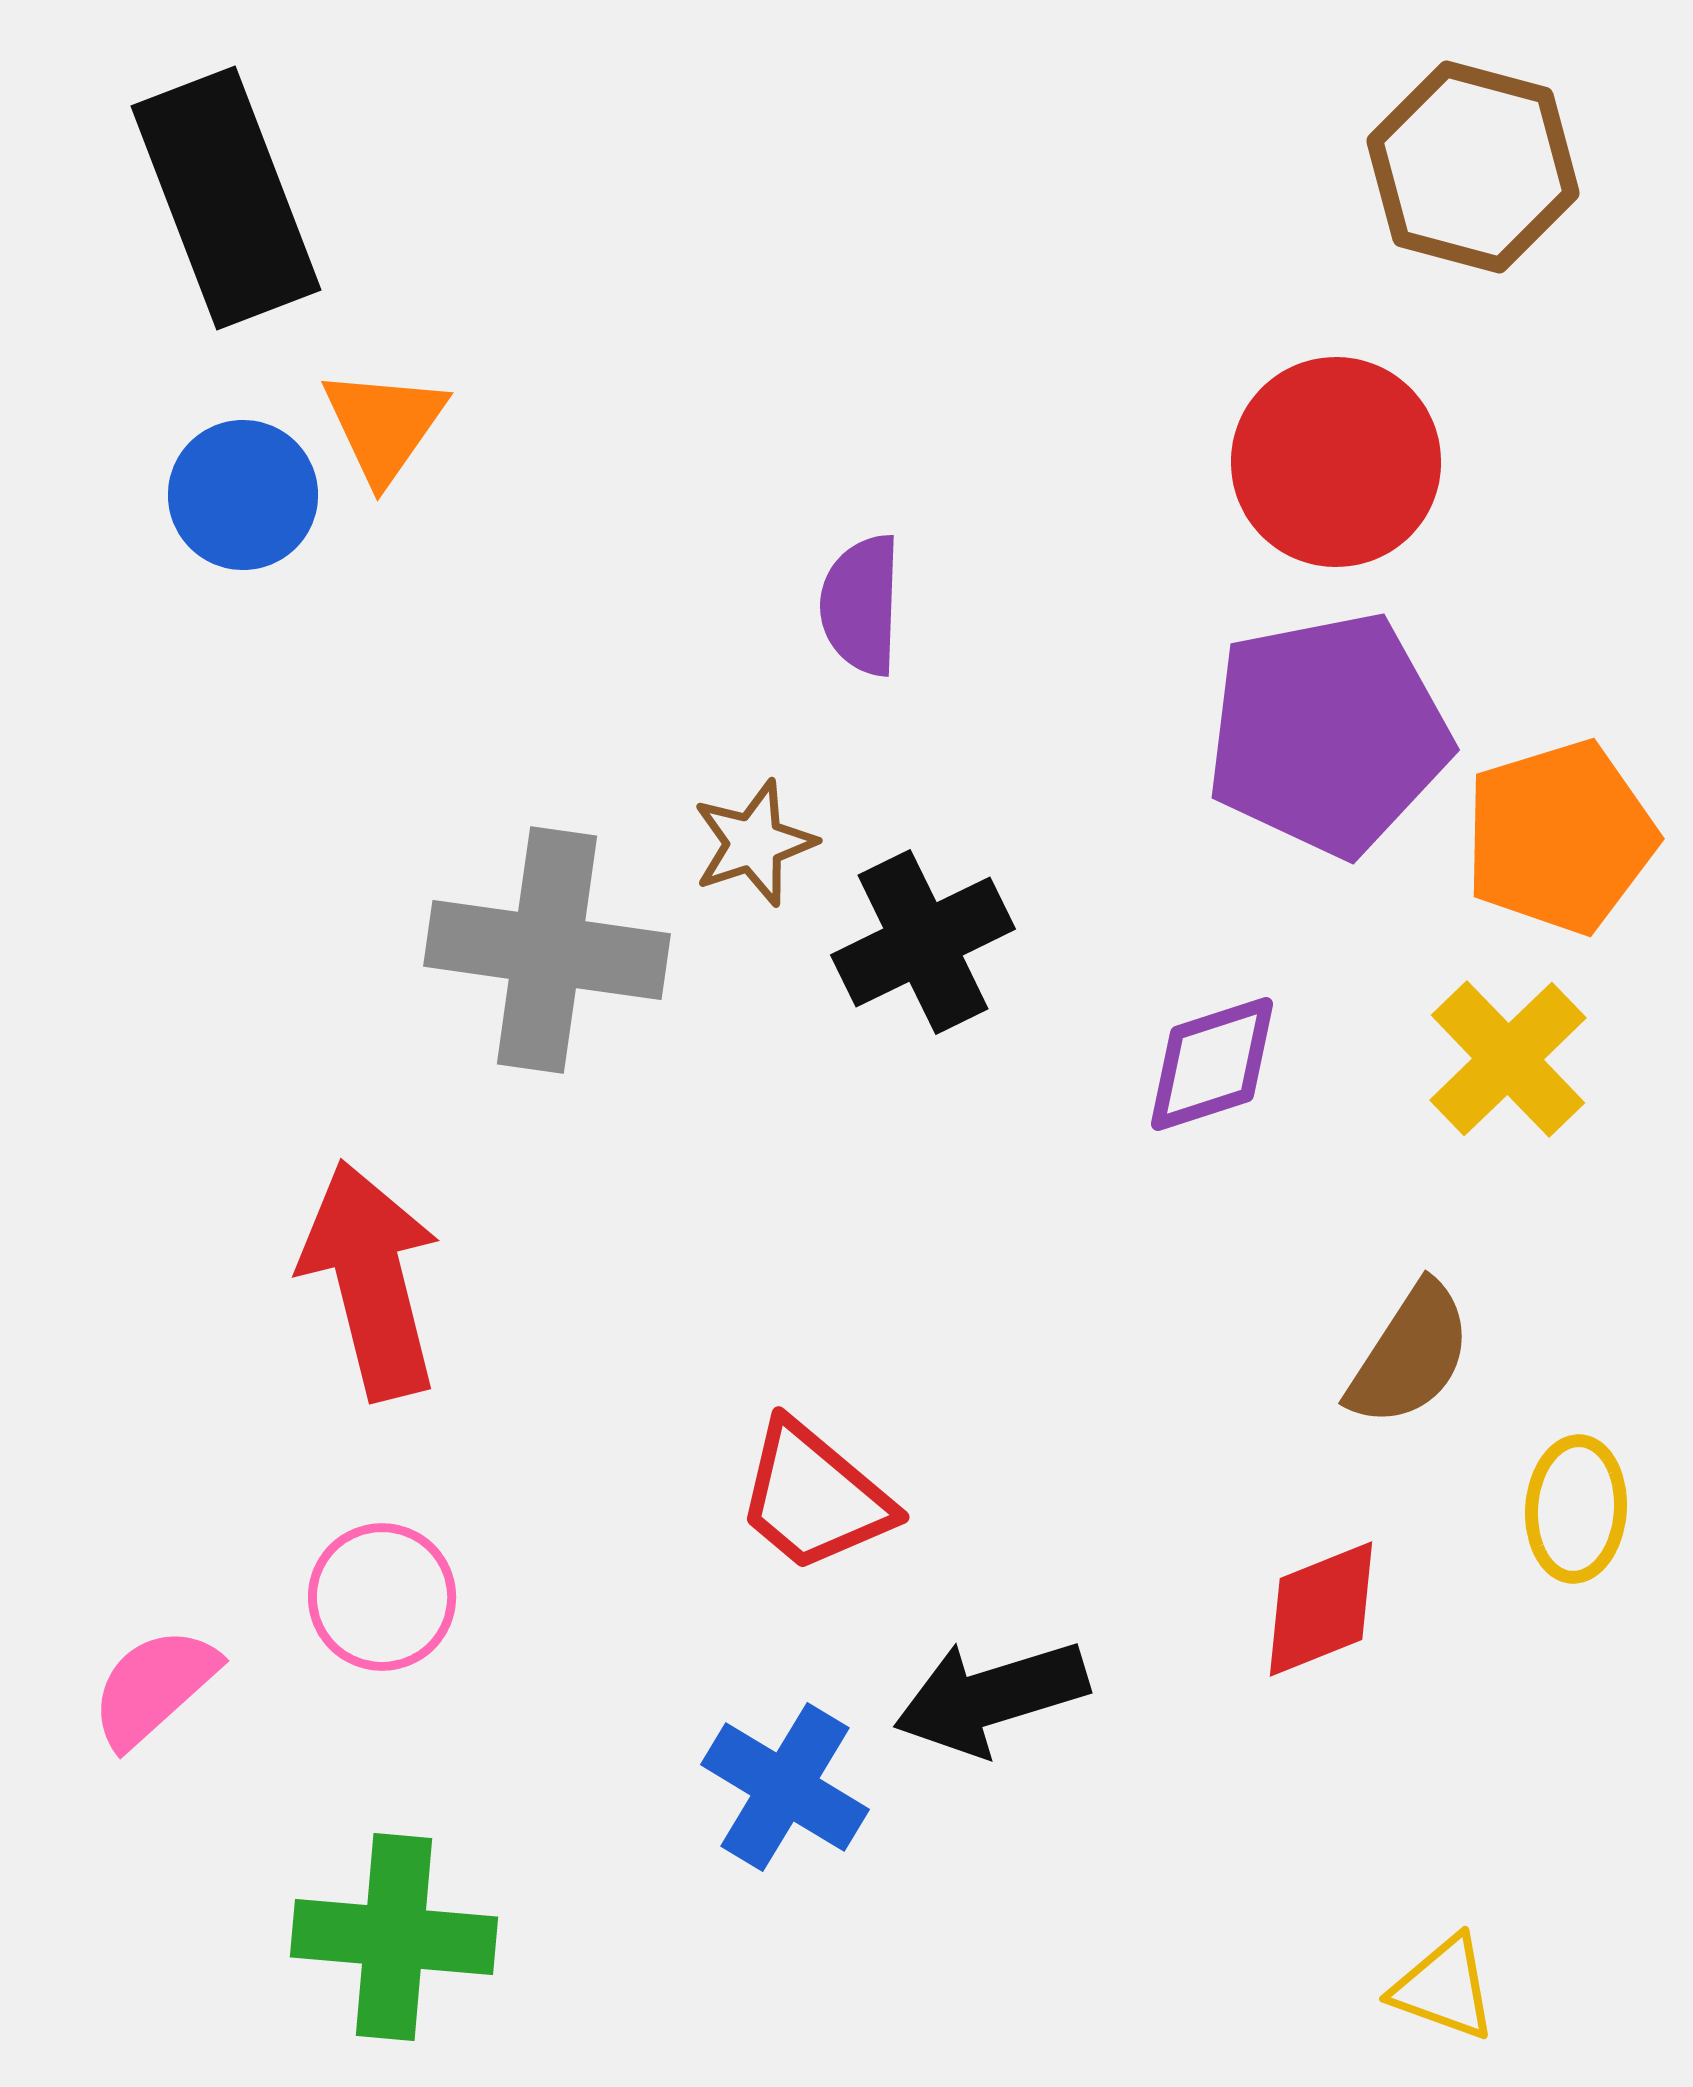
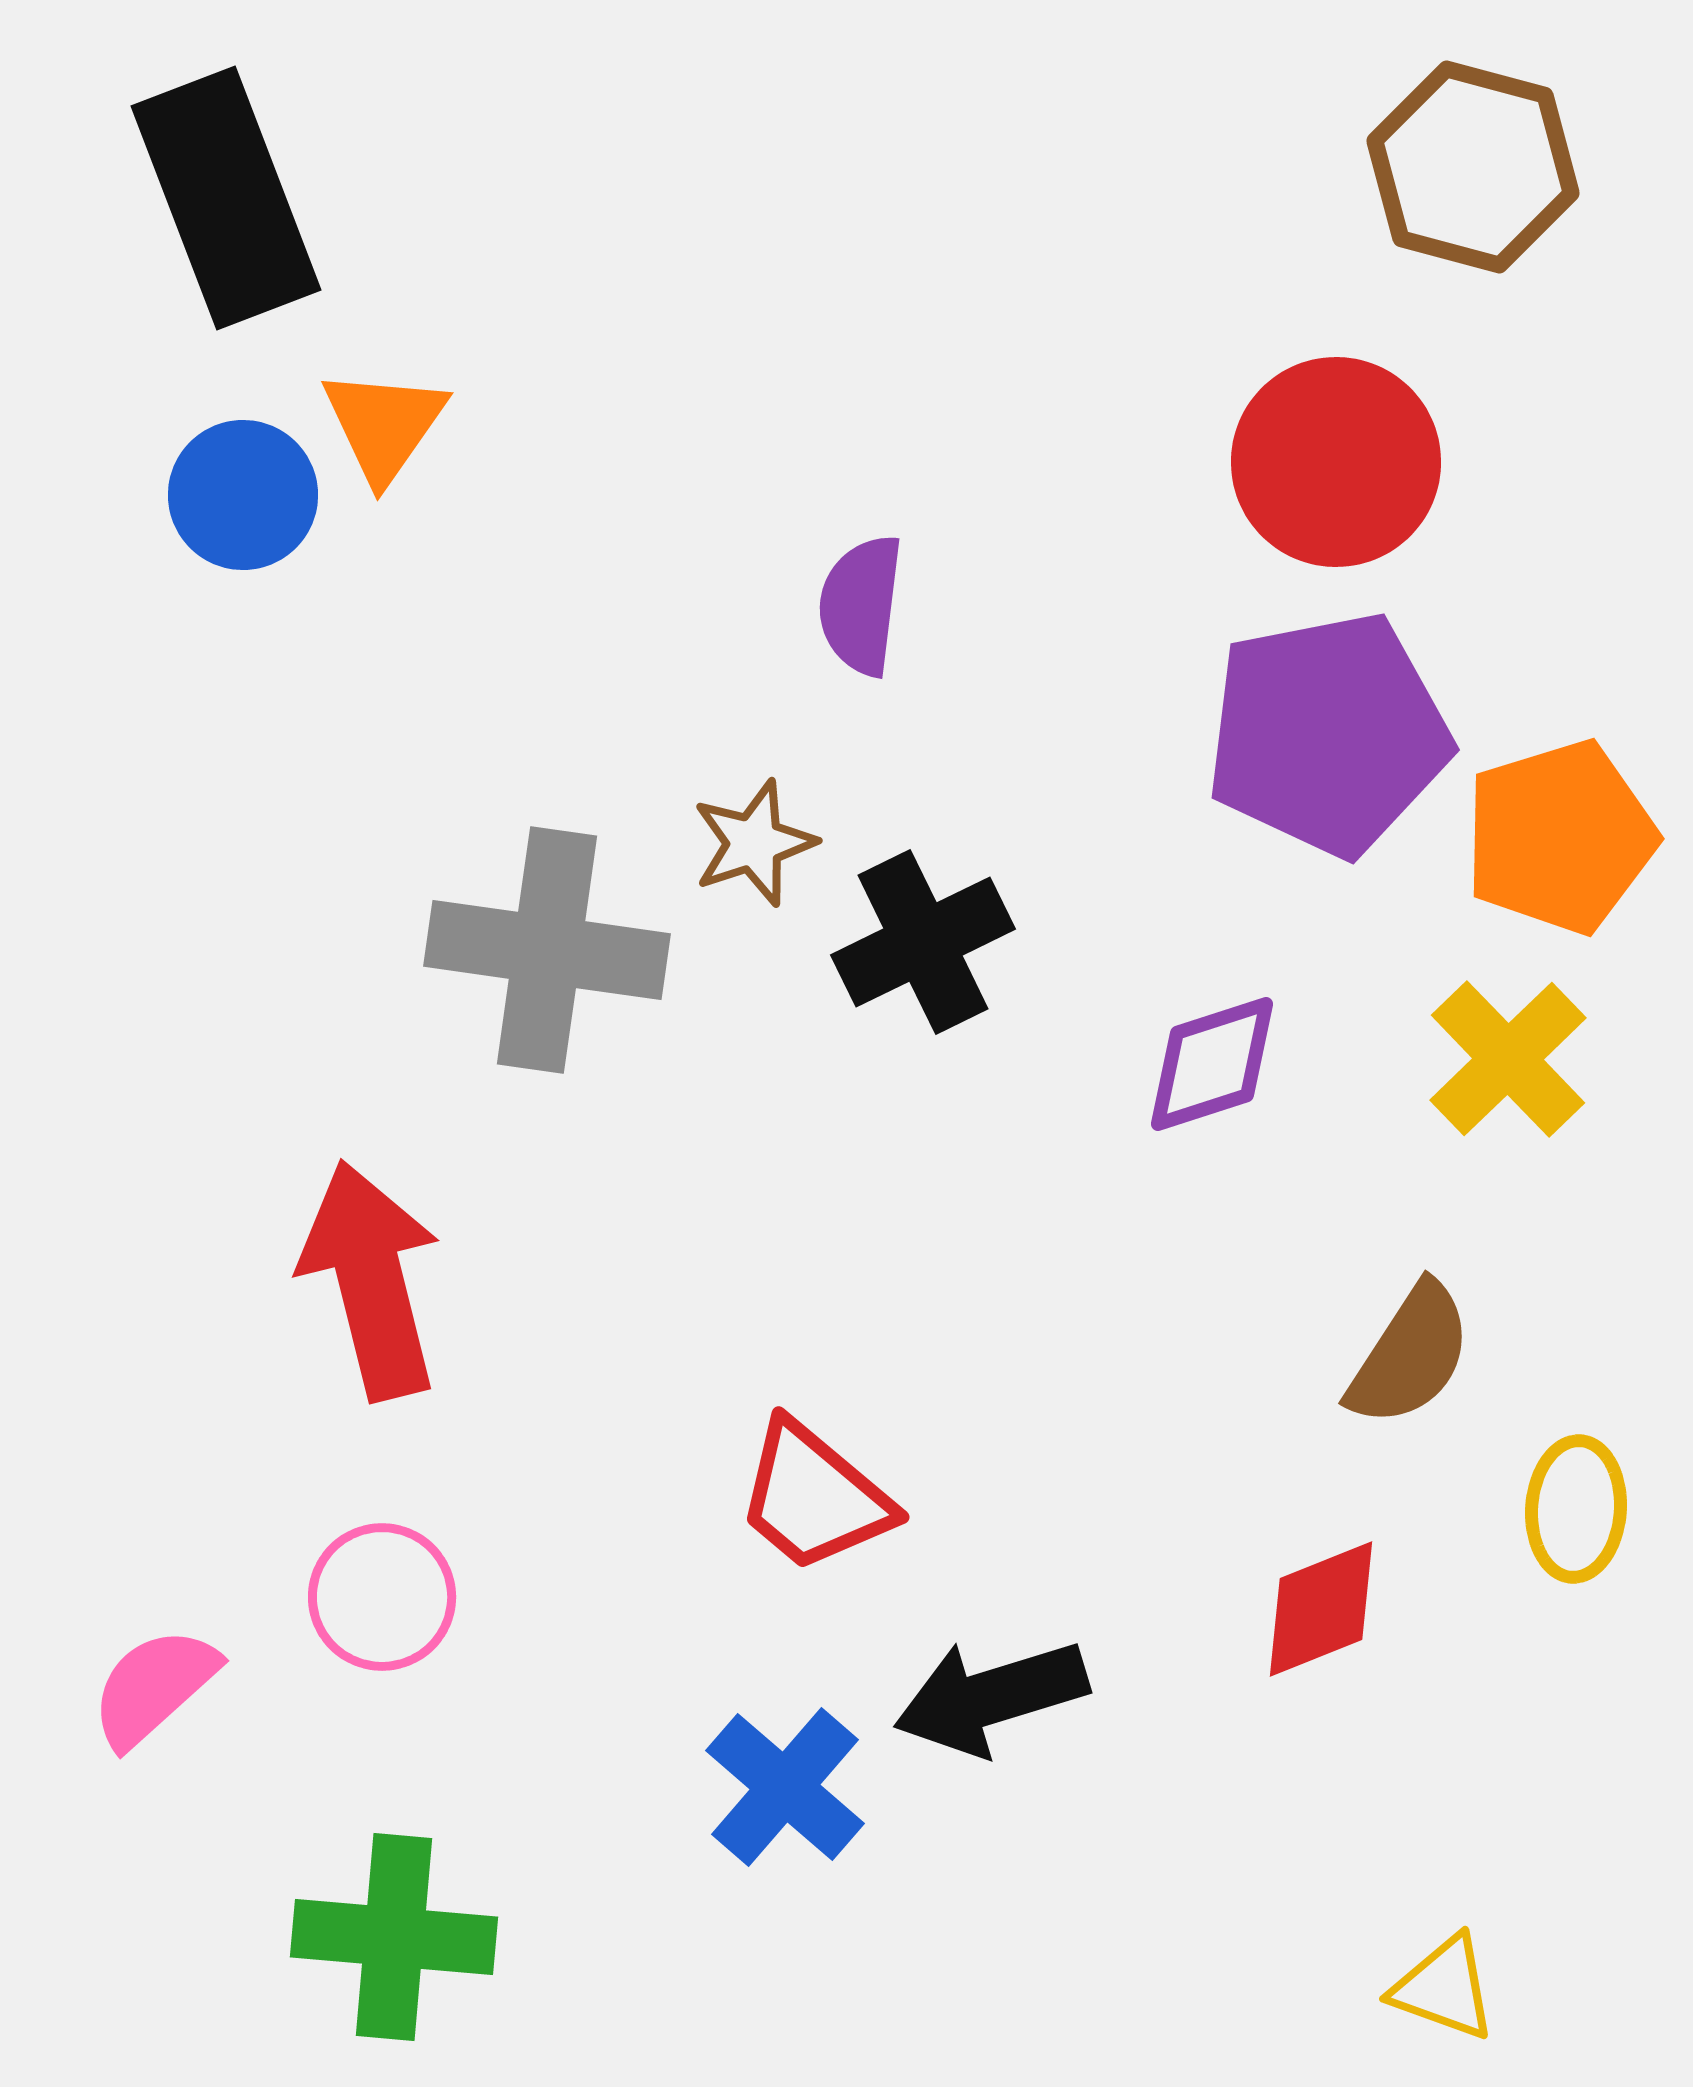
purple semicircle: rotated 5 degrees clockwise
blue cross: rotated 10 degrees clockwise
